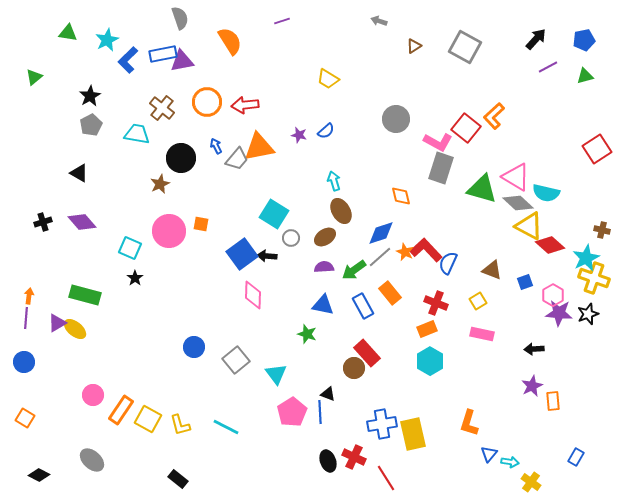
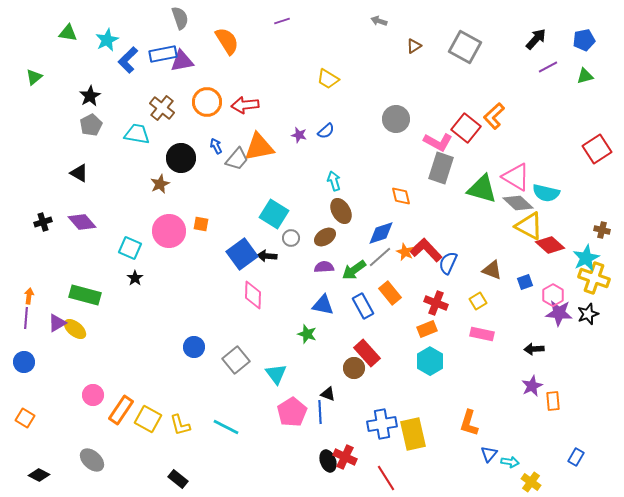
orange semicircle at (230, 41): moved 3 px left
red cross at (354, 457): moved 9 px left
